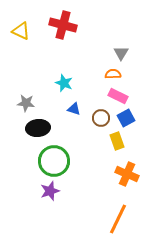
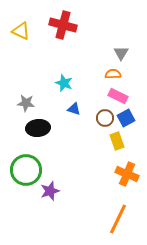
brown circle: moved 4 px right
green circle: moved 28 px left, 9 px down
